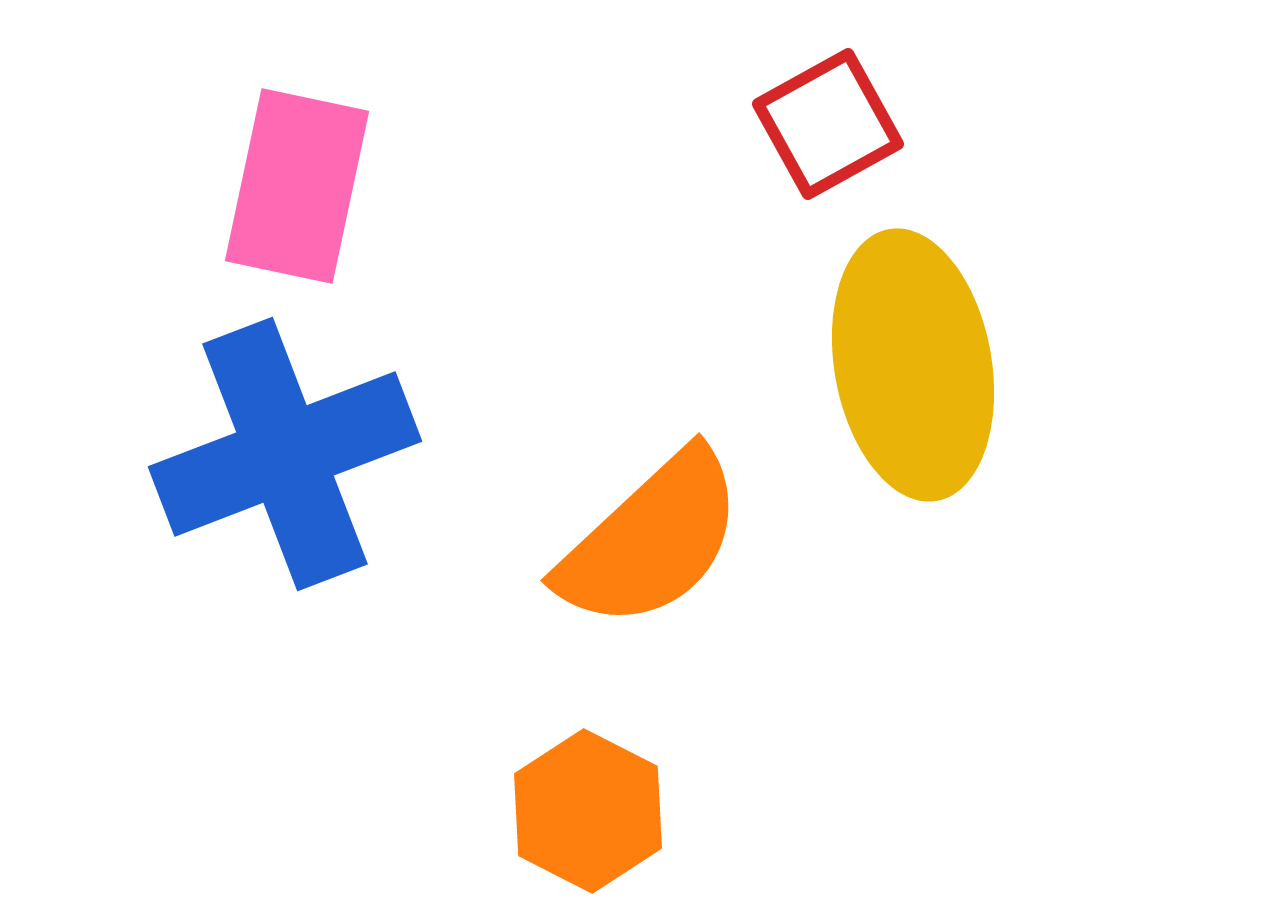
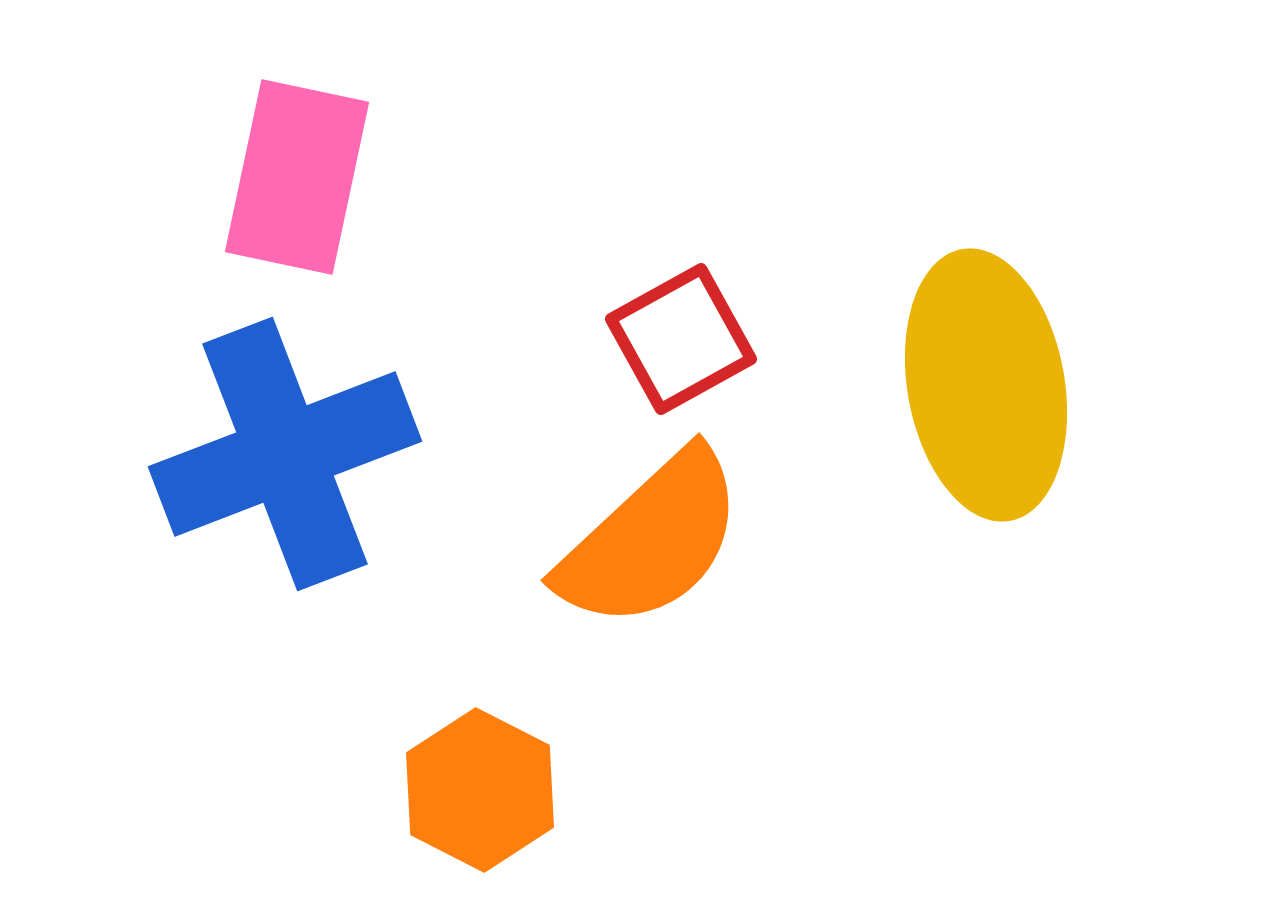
red square: moved 147 px left, 215 px down
pink rectangle: moved 9 px up
yellow ellipse: moved 73 px right, 20 px down
orange hexagon: moved 108 px left, 21 px up
